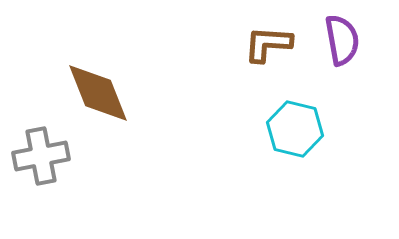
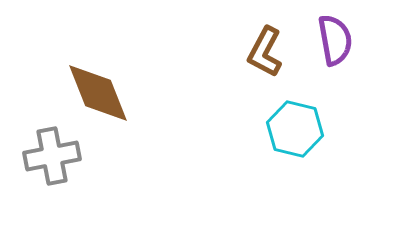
purple semicircle: moved 7 px left
brown L-shape: moved 3 px left, 8 px down; rotated 66 degrees counterclockwise
gray cross: moved 11 px right
